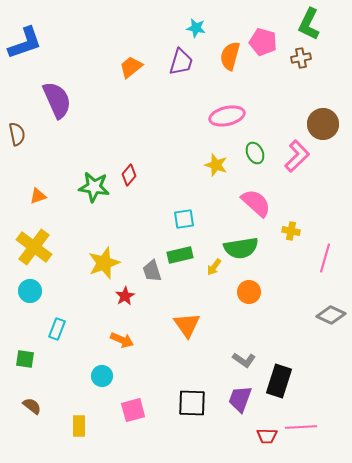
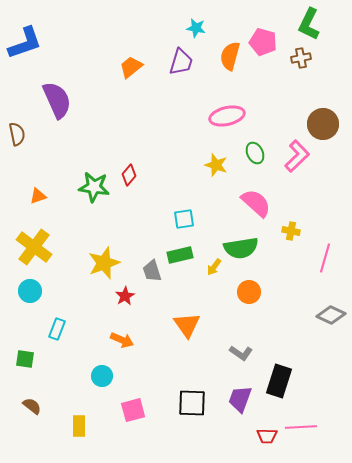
gray L-shape at (244, 360): moved 3 px left, 7 px up
